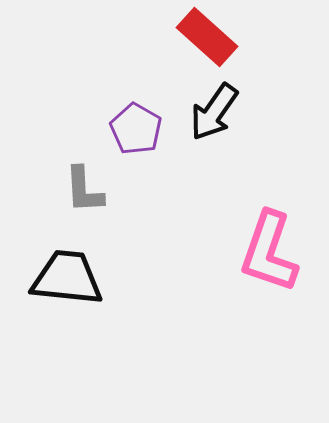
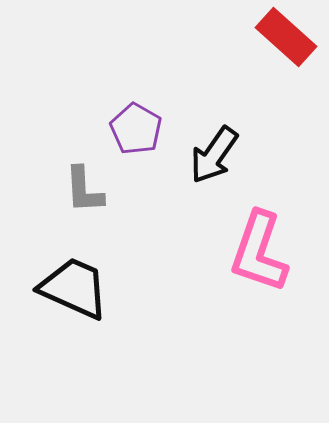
red rectangle: moved 79 px right
black arrow: moved 43 px down
pink L-shape: moved 10 px left
black trapezoid: moved 7 px right, 10 px down; rotated 18 degrees clockwise
